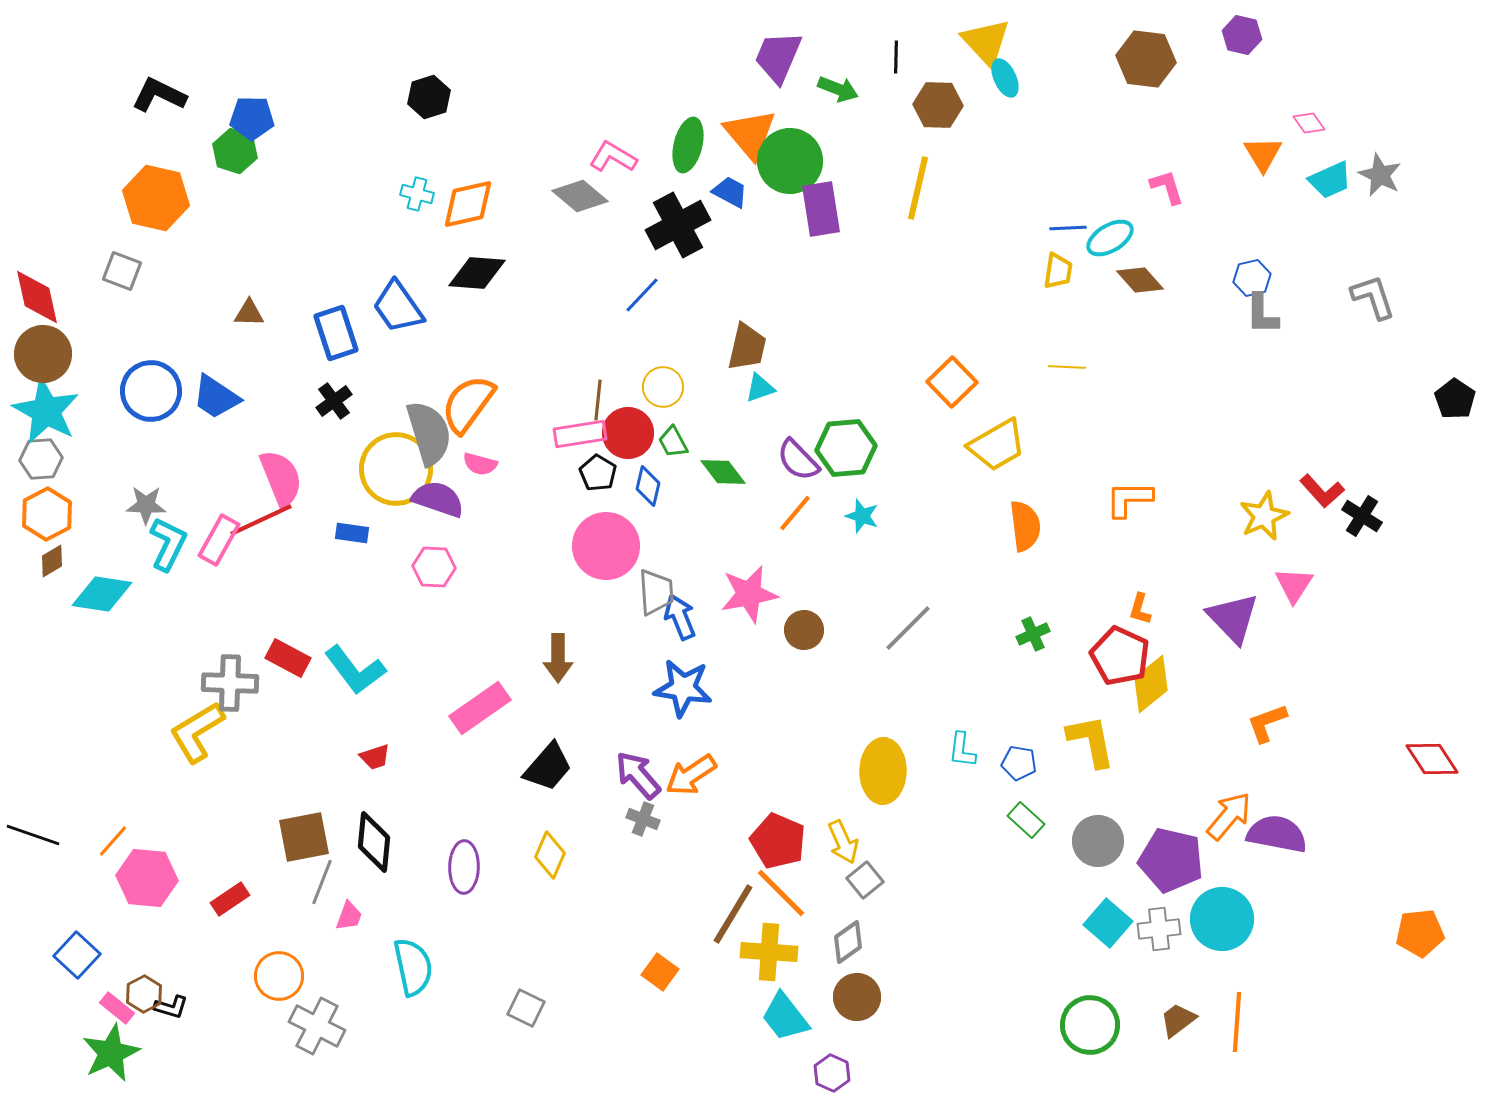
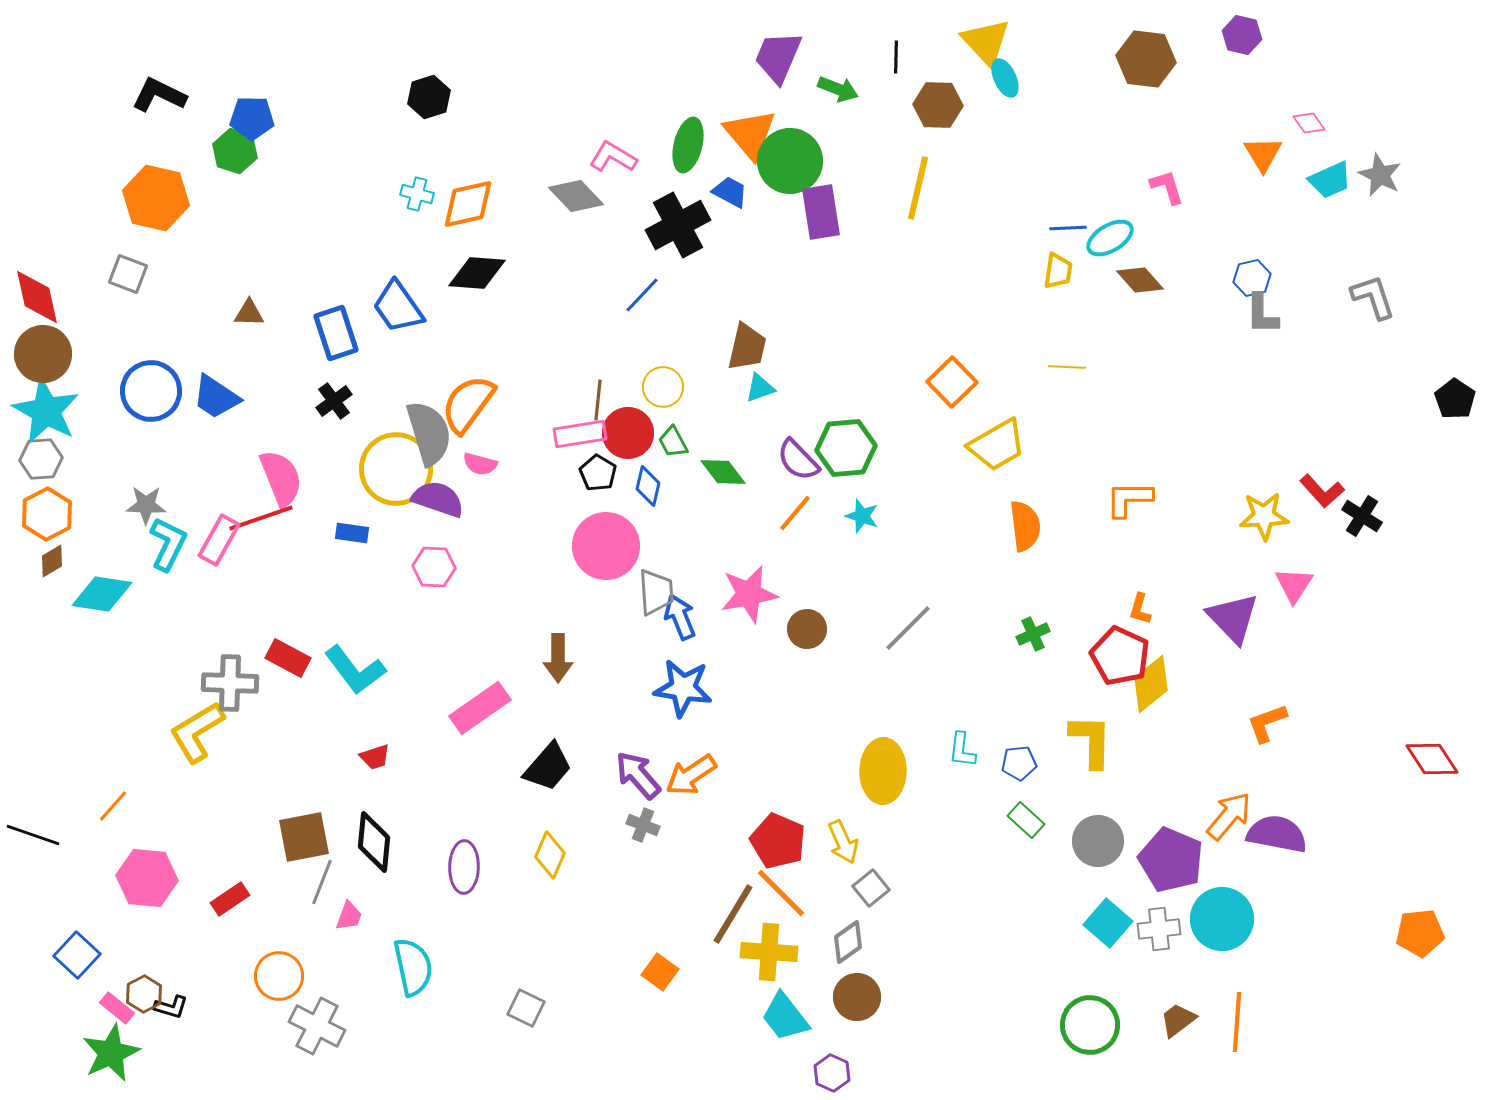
gray diamond at (580, 196): moved 4 px left; rotated 6 degrees clockwise
purple rectangle at (821, 209): moved 3 px down
gray square at (122, 271): moved 6 px right, 3 px down
yellow star at (1264, 516): rotated 21 degrees clockwise
red line at (261, 520): moved 2 px up; rotated 6 degrees clockwise
brown circle at (804, 630): moved 3 px right, 1 px up
yellow L-shape at (1091, 741): rotated 12 degrees clockwise
blue pentagon at (1019, 763): rotated 16 degrees counterclockwise
gray cross at (643, 819): moved 6 px down
orange line at (113, 841): moved 35 px up
purple pentagon at (1171, 860): rotated 10 degrees clockwise
gray square at (865, 880): moved 6 px right, 8 px down
